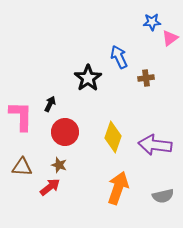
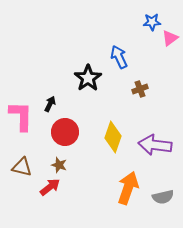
brown cross: moved 6 px left, 11 px down; rotated 14 degrees counterclockwise
brown triangle: rotated 10 degrees clockwise
orange arrow: moved 10 px right
gray semicircle: moved 1 px down
